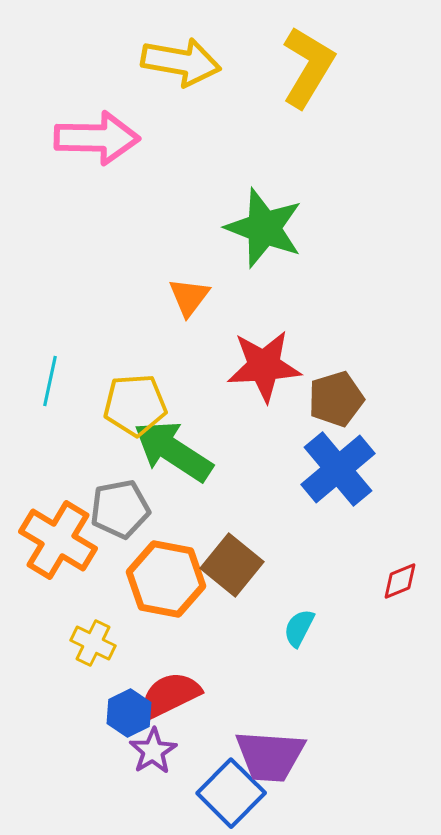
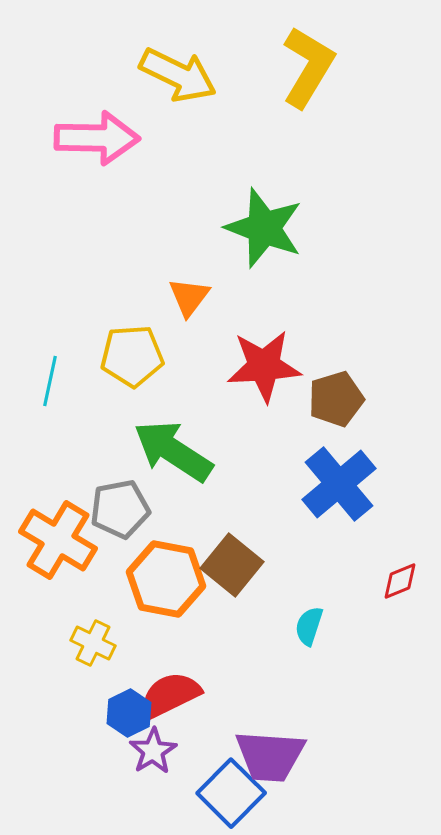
yellow arrow: moved 3 px left, 13 px down; rotated 16 degrees clockwise
yellow pentagon: moved 3 px left, 49 px up
blue cross: moved 1 px right, 15 px down
cyan semicircle: moved 10 px right, 2 px up; rotated 9 degrees counterclockwise
